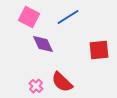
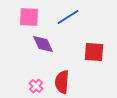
pink square: rotated 25 degrees counterclockwise
red square: moved 5 px left, 2 px down; rotated 10 degrees clockwise
red semicircle: rotated 50 degrees clockwise
